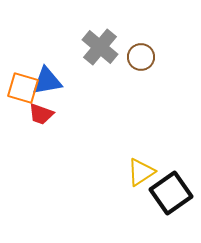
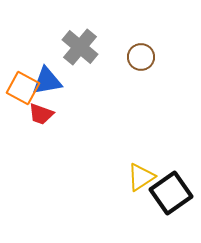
gray cross: moved 20 px left
orange square: rotated 12 degrees clockwise
yellow triangle: moved 5 px down
